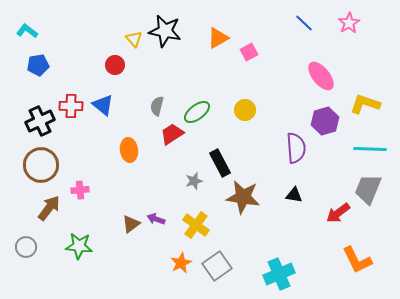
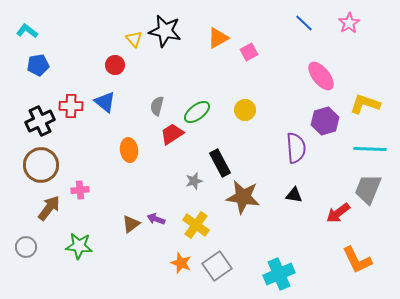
blue triangle: moved 2 px right, 3 px up
orange star: rotated 25 degrees counterclockwise
